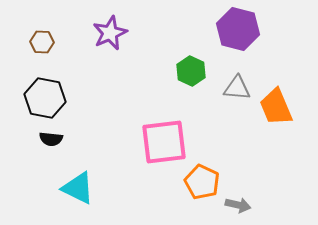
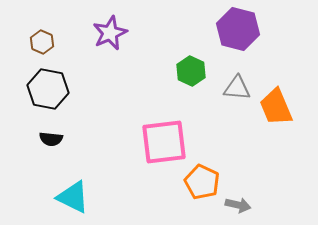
brown hexagon: rotated 20 degrees clockwise
black hexagon: moved 3 px right, 9 px up
cyan triangle: moved 5 px left, 9 px down
